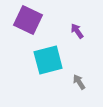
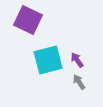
purple arrow: moved 29 px down
